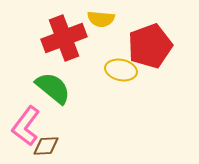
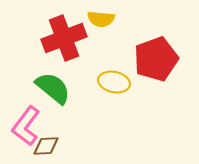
red pentagon: moved 6 px right, 13 px down
yellow ellipse: moved 7 px left, 12 px down
